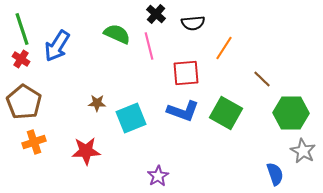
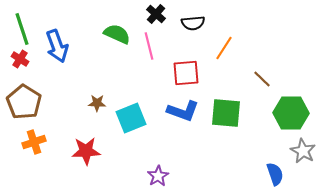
blue arrow: rotated 52 degrees counterclockwise
red cross: moved 1 px left
green square: rotated 24 degrees counterclockwise
